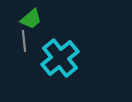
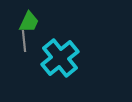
green trapezoid: moved 2 px left, 3 px down; rotated 25 degrees counterclockwise
